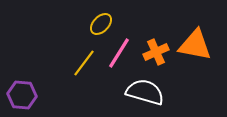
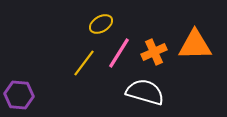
yellow ellipse: rotated 15 degrees clockwise
orange triangle: rotated 12 degrees counterclockwise
orange cross: moved 2 px left
purple hexagon: moved 3 px left
